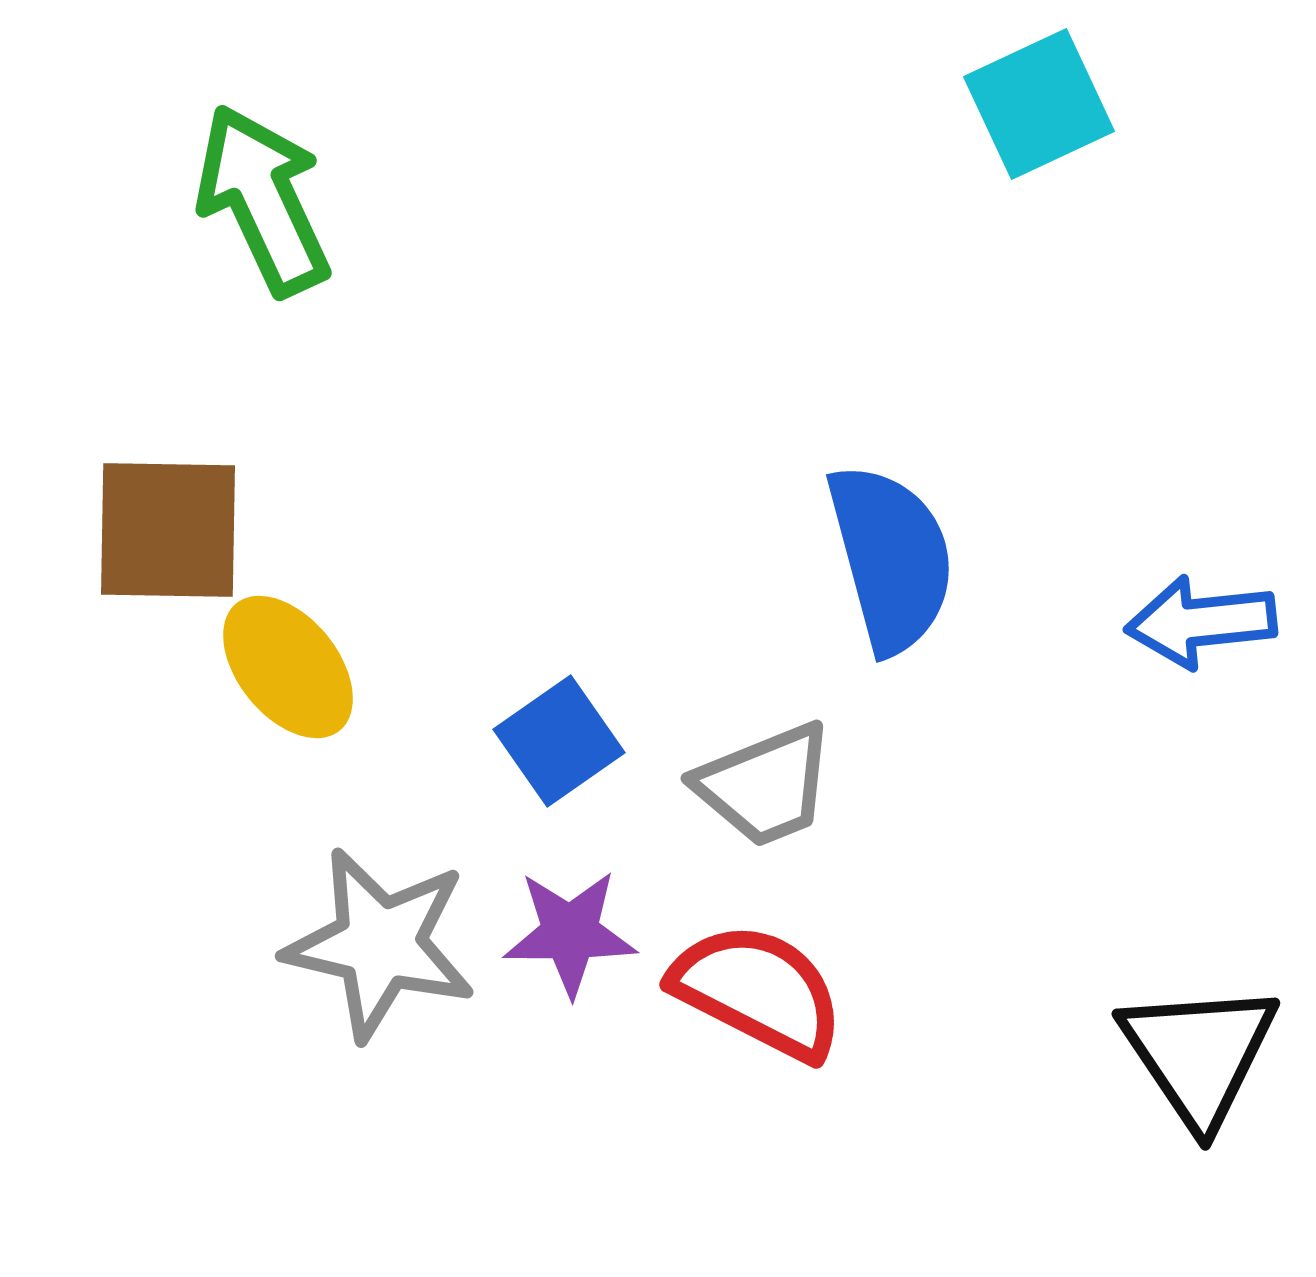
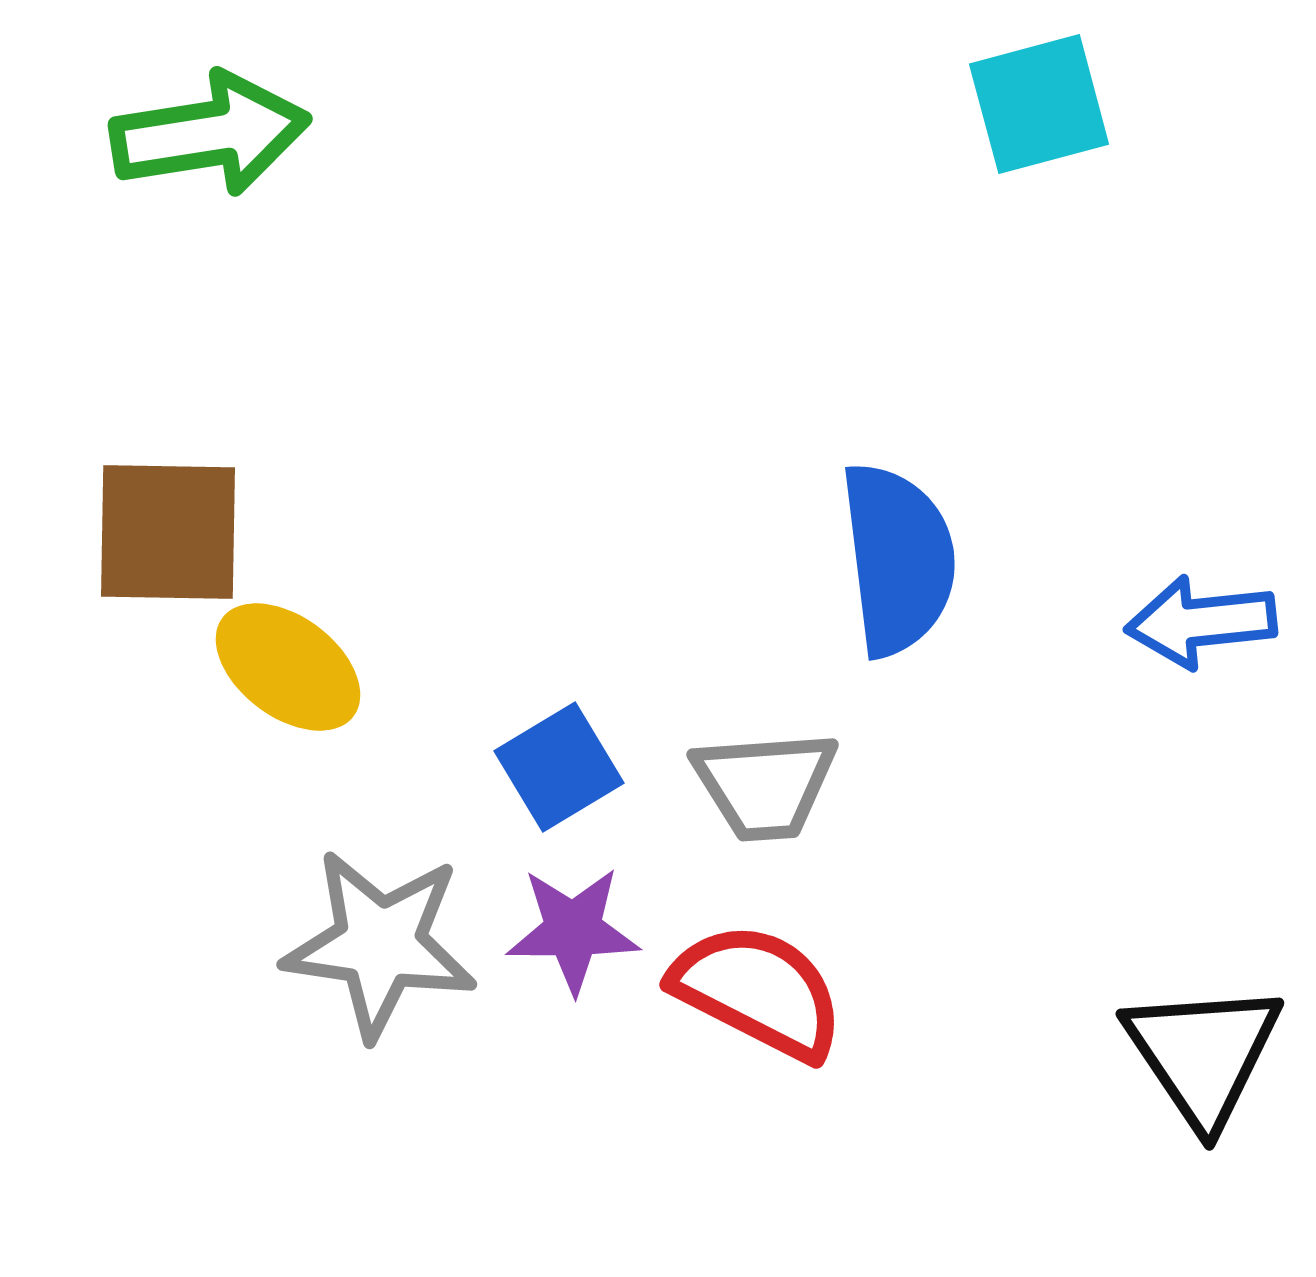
cyan square: rotated 10 degrees clockwise
green arrow: moved 53 px left, 66 px up; rotated 106 degrees clockwise
brown square: moved 2 px down
blue semicircle: moved 7 px right, 1 px down; rotated 8 degrees clockwise
yellow ellipse: rotated 14 degrees counterclockwise
blue square: moved 26 px down; rotated 4 degrees clockwise
gray trapezoid: rotated 18 degrees clockwise
purple star: moved 3 px right, 3 px up
gray star: rotated 5 degrees counterclockwise
black triangle: moved 4 px right
